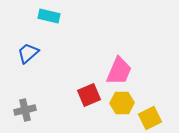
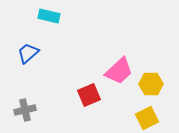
pink trapezoid: rotated 24 degrees clockwise
yellow hexagon: moved 29 px right, 19 px up
yellow square: moved 3 px left
